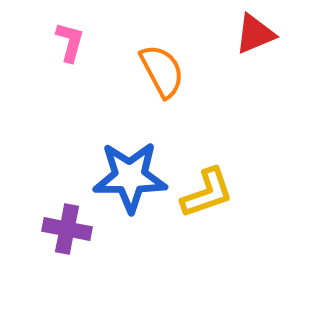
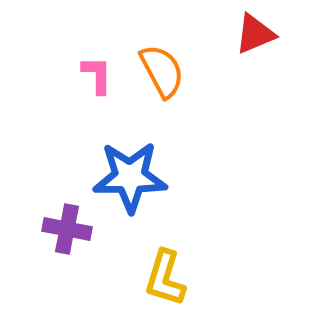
pink L-shape: moved 27 px right, 33 px down; rotated 15 degrees counterclockwise
yellow L-shape: moved 42 px left, 85 px down; rotated 126 degrees clockwise
